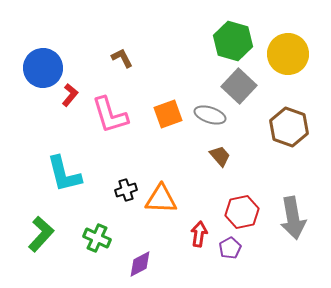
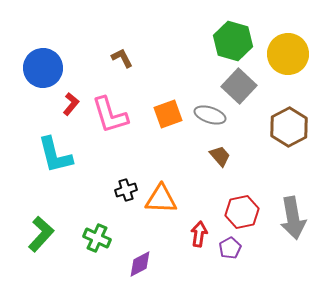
red L-shape: moved 1 px right, 9 px down
brown hexagon: rotated 12 degrees clockwise
cyan L-shape: moved 9 px left, 19 px up
